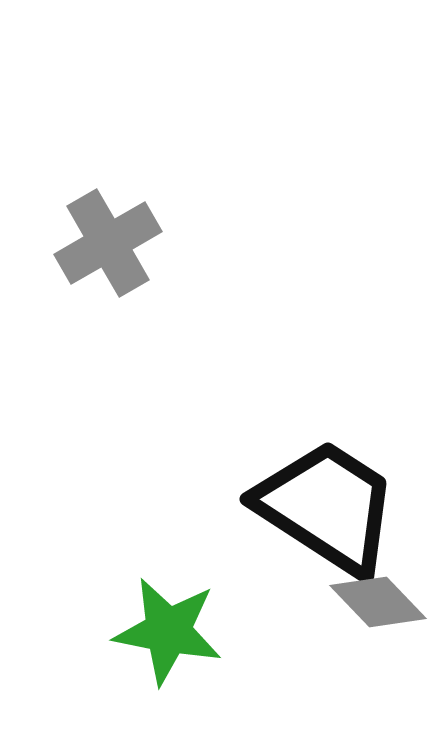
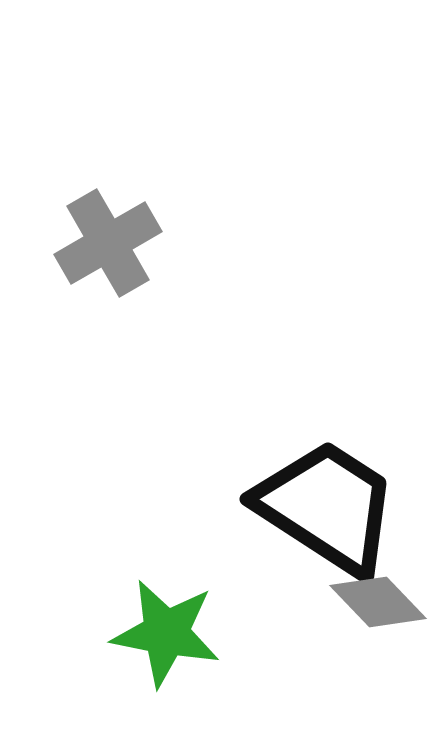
green star: moved 2 px left, 2 px down
